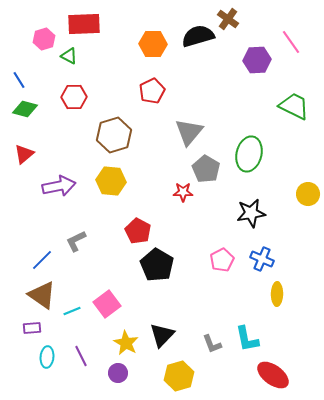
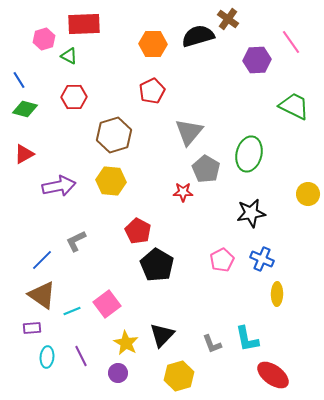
red triangle at (24, 154): rotated 10 degrees clockwise
